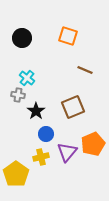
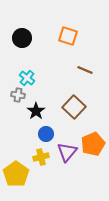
brown square: moved 1 px right; rotated 25 degrees counterclockwise
